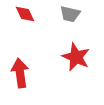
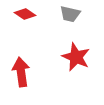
red diamond: rotated 30 degrees counterclockwise
red arrow: moved 1 px right, 1 px up
